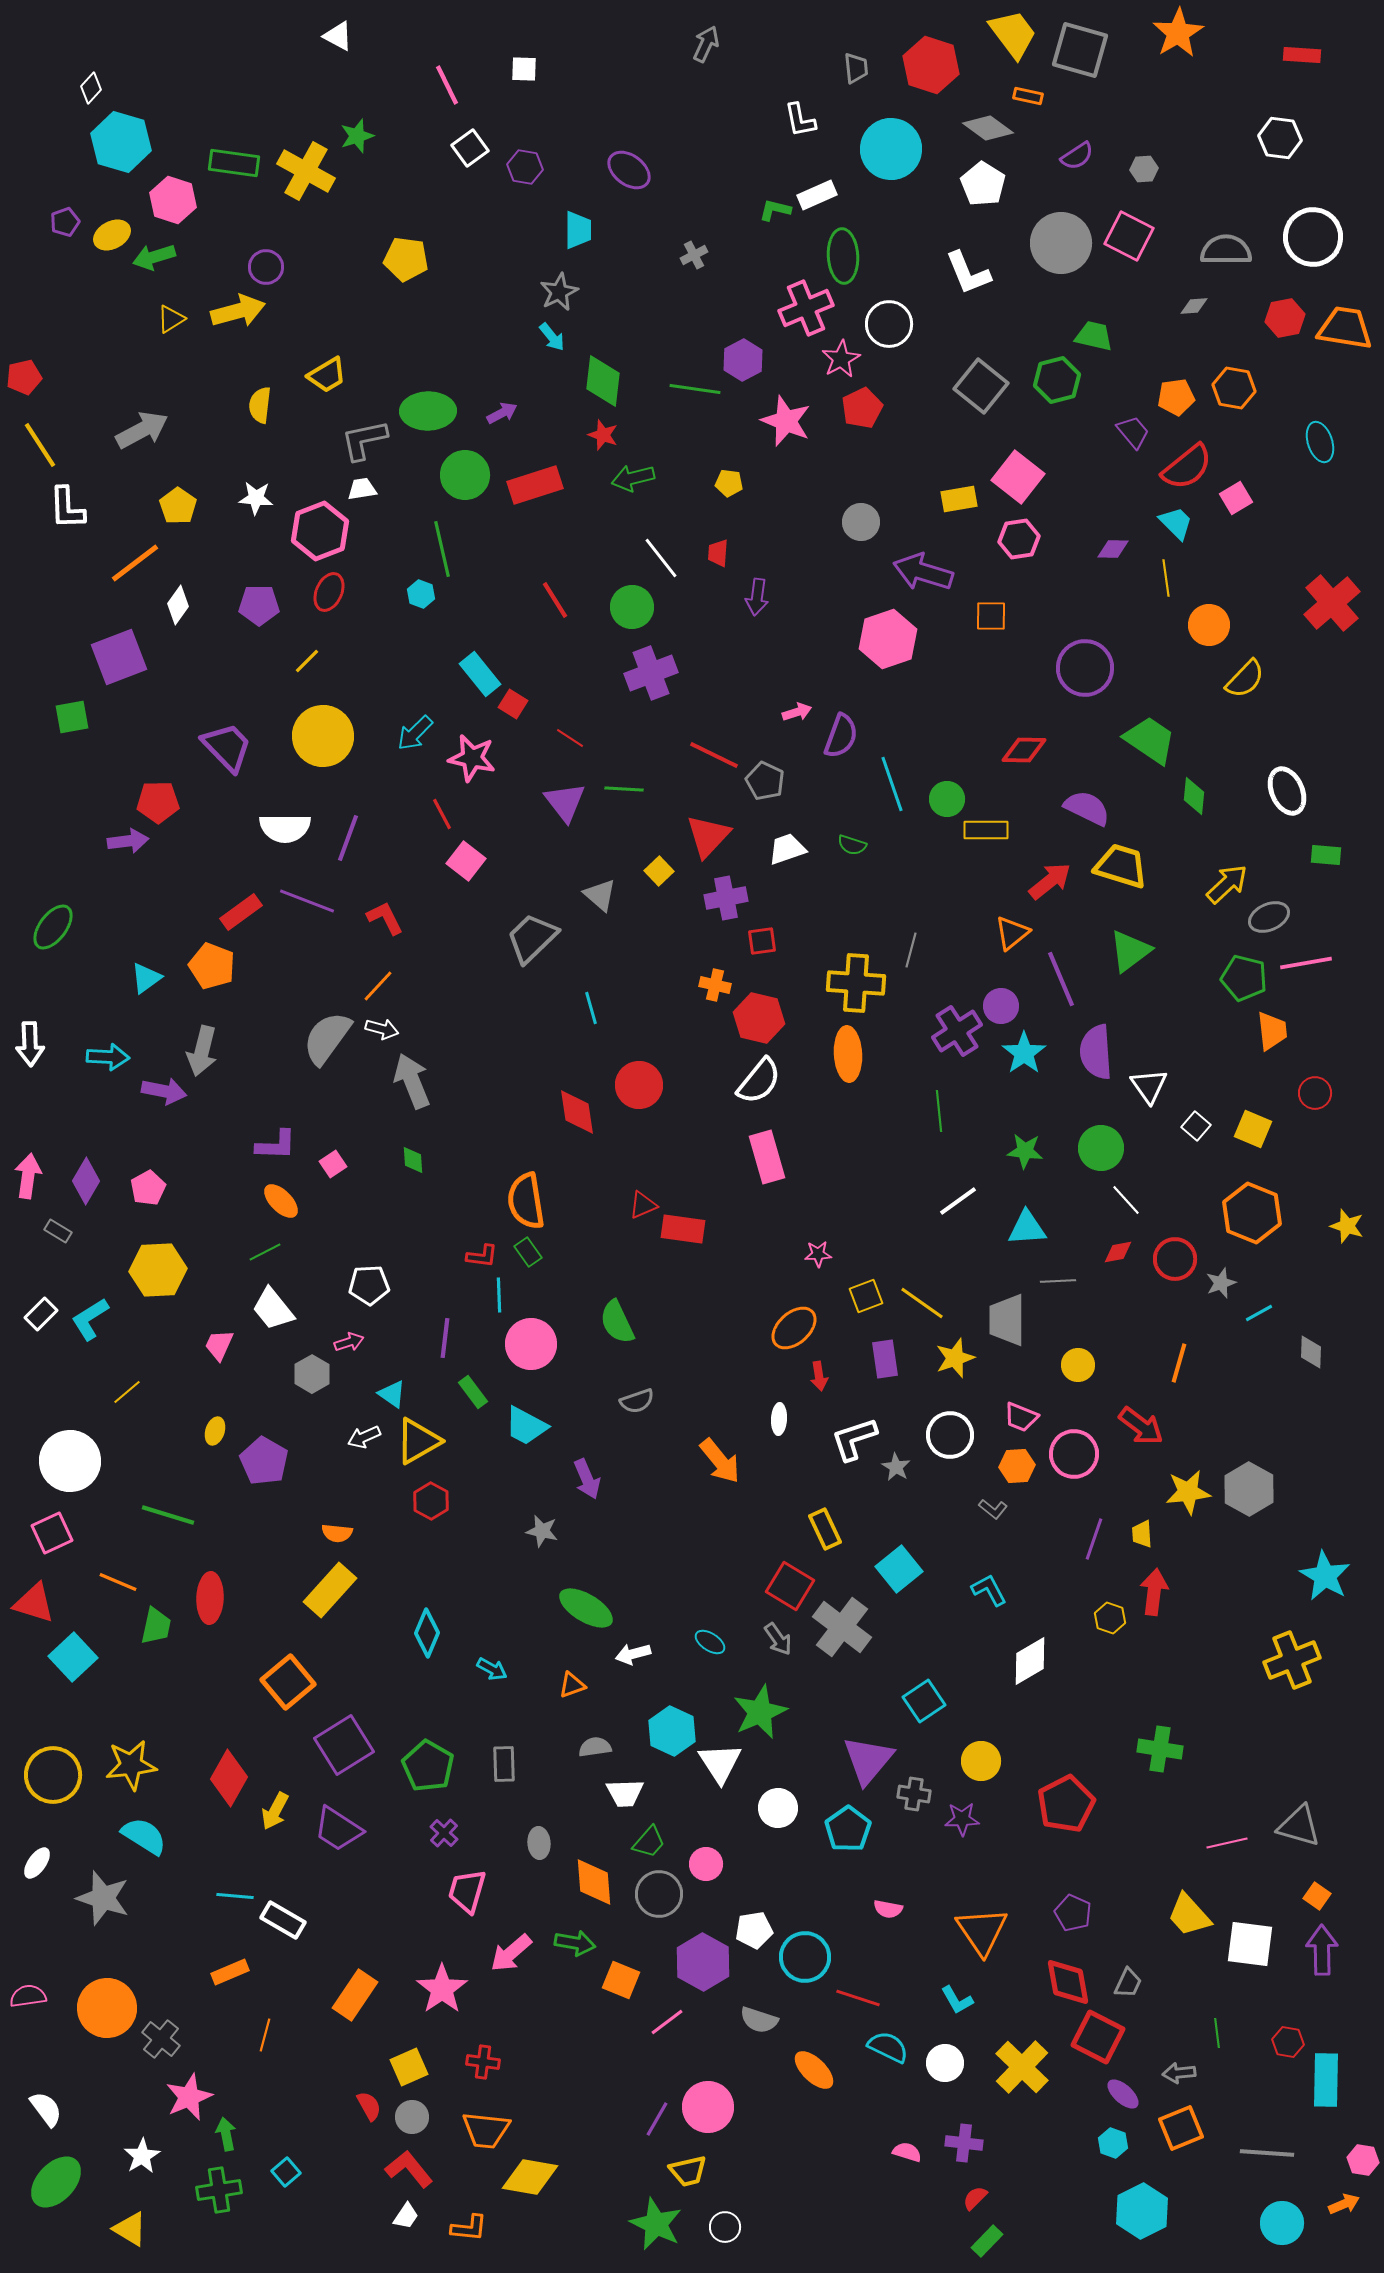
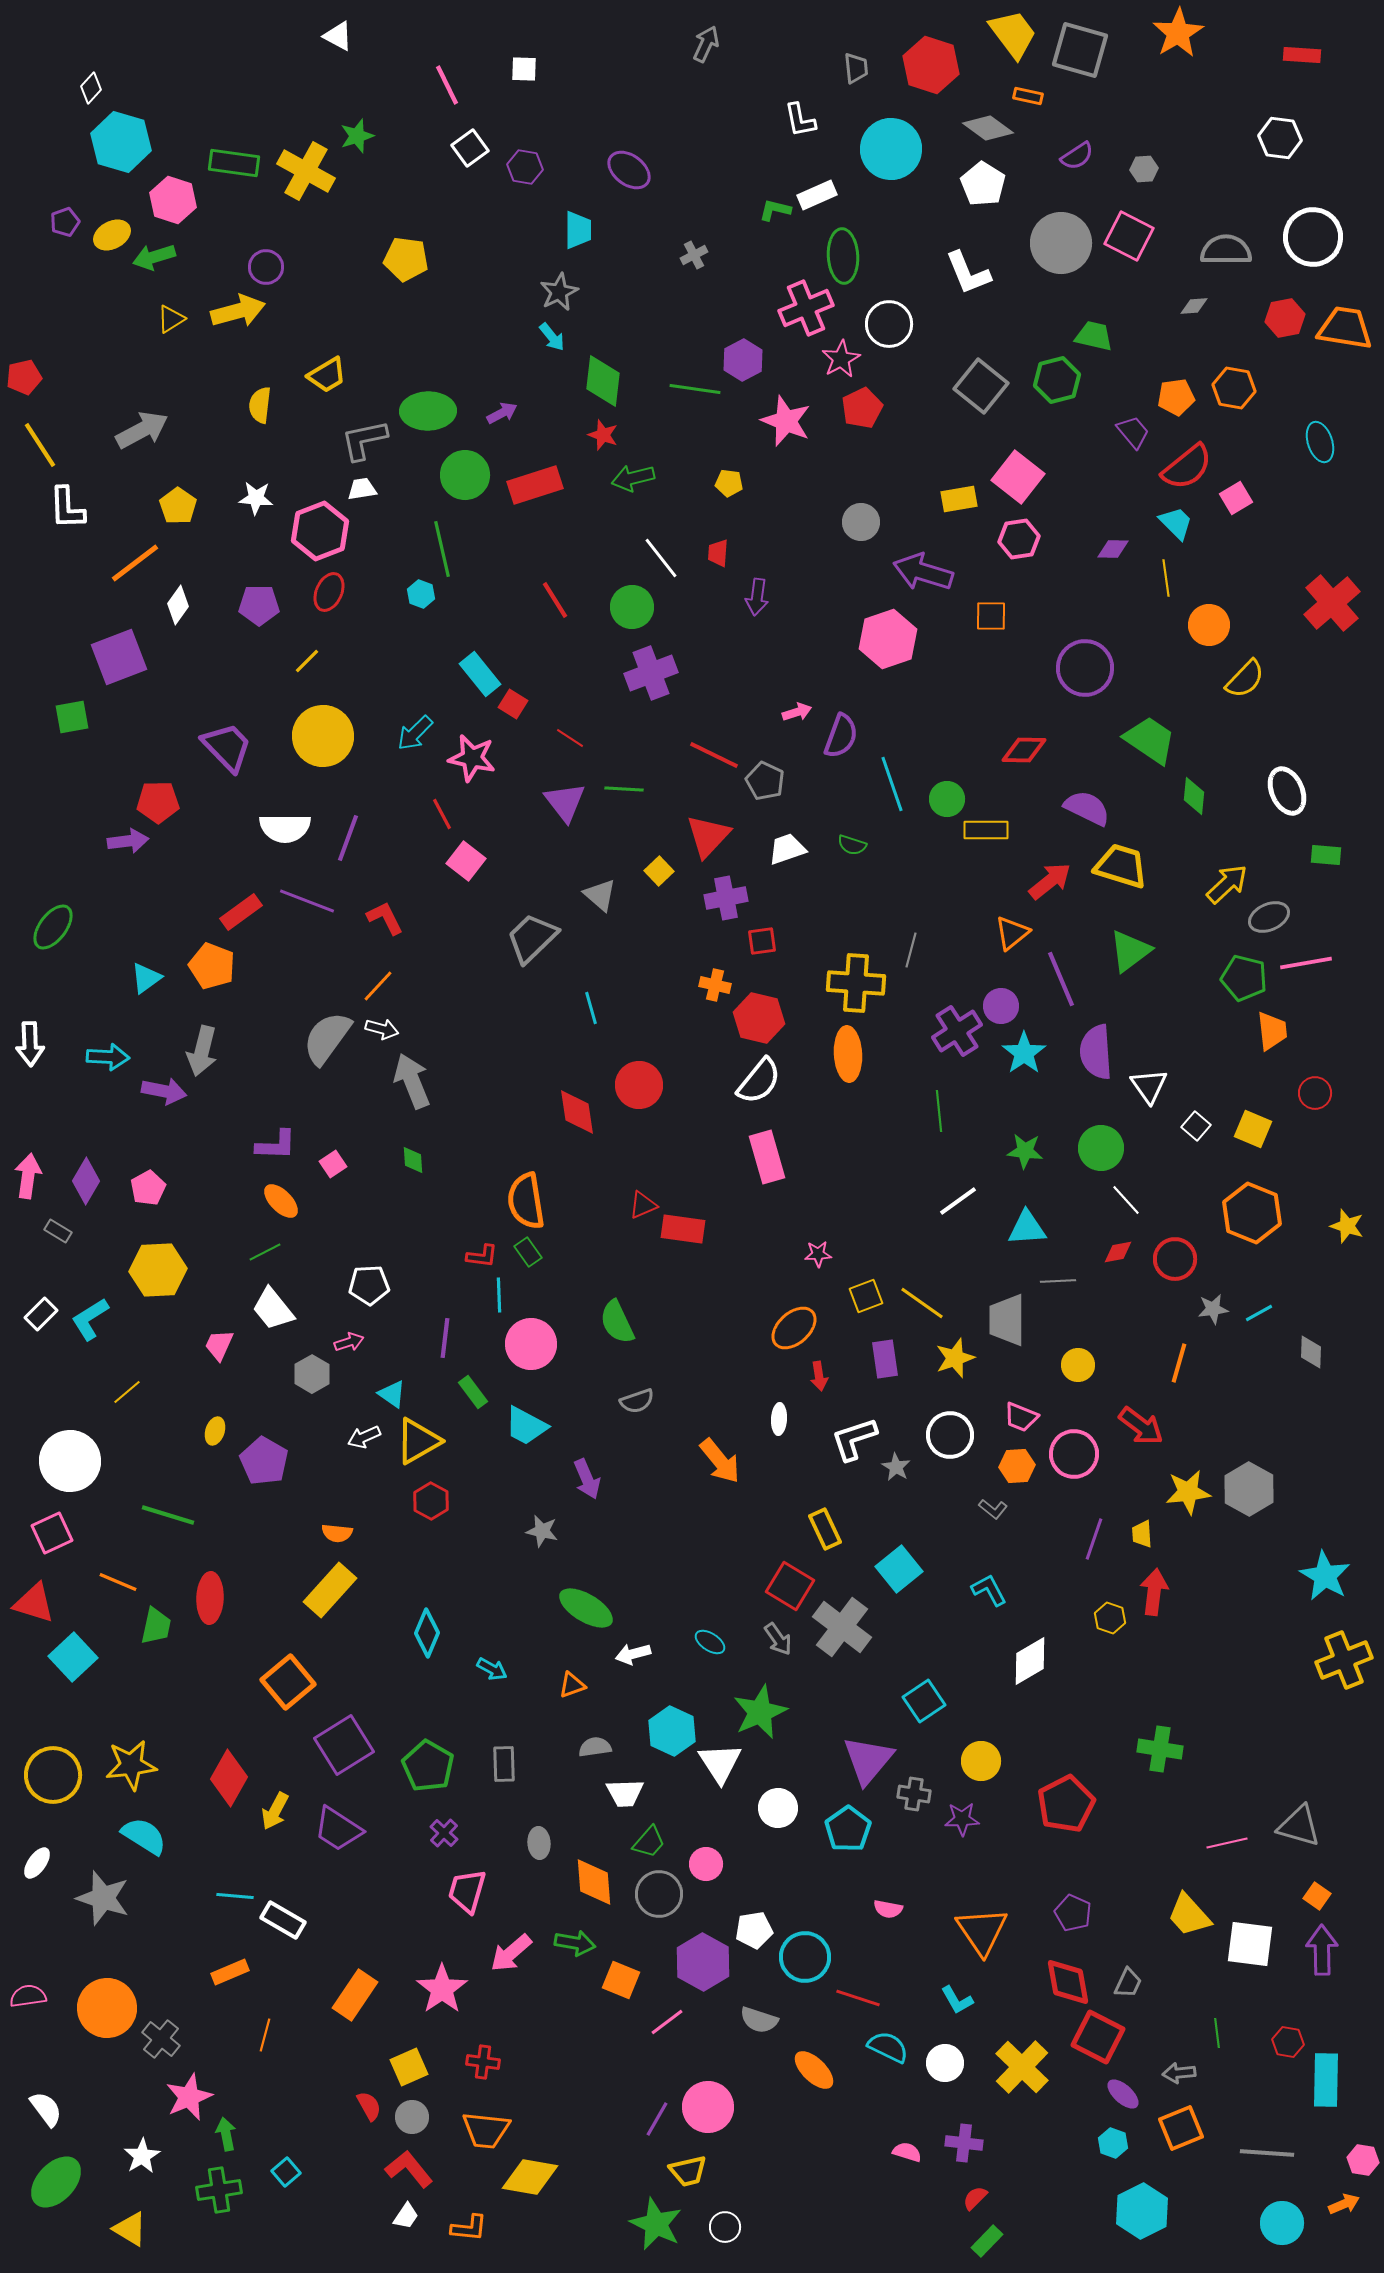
gray star at (1221, 1283): moved 8 px left, 26 px down; rotated 12 degrees clockwise
yellow cross at (1292, 1660): moved 52 px right
